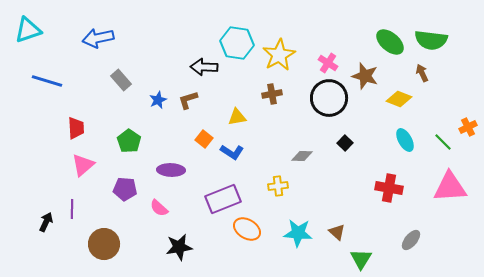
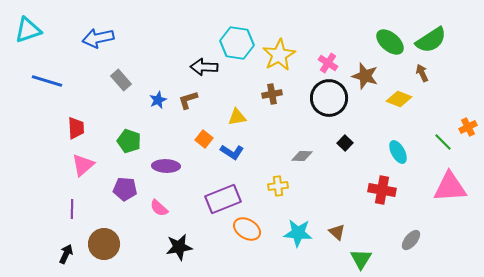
green semicircle at (431, 40): rotated 40 degrees counterclockwise
cyan ellipse at (405, 140): moved 7 px left, 12 px down
green pentagon at (129, 141): rotated 15 degrees counterclockwise
purple ellipse at (171, 170): moved 5 px left, 4 px up
red cross at (389, 188): moved 7 px left, 2 px down
black arrow at (46, 222): moved 20 px right, 32 px down
